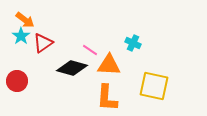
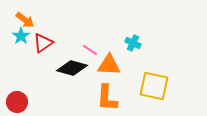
red circle: moved 21 px down
